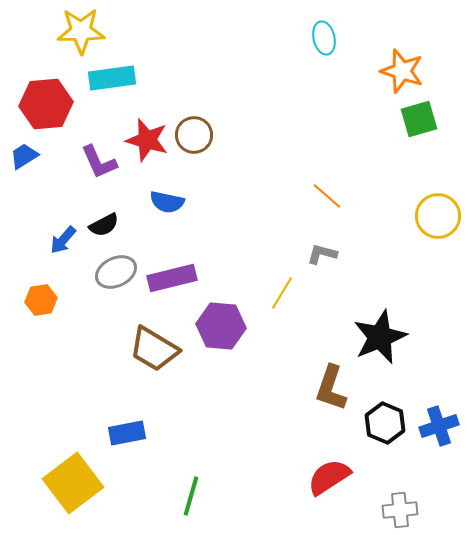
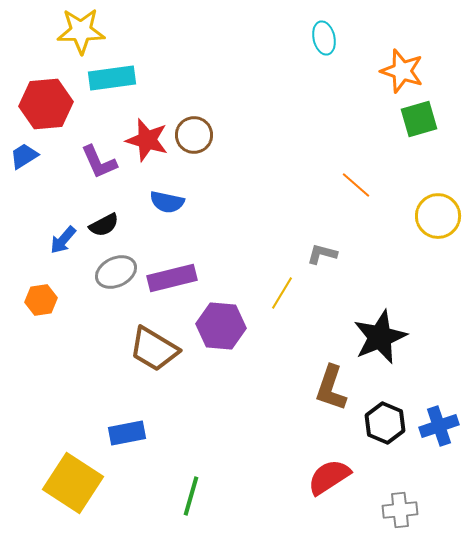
orange line: moved 29 px right, 11 px up
yellow square: rotated 20 degrees counterclockwise
